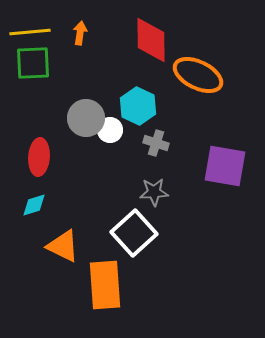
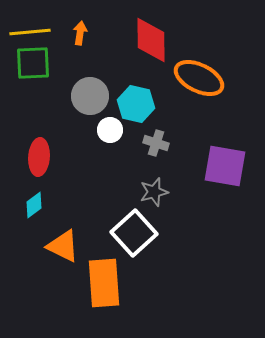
orange ellipse: moved 1 px right, 3 px down
cyan hexagon: moved 2 px left, 2 px up; rotated 12 degrees counterclockwise
gray circle: moved 4 px right, 22 px up
gray star: rotated 12 degrees counterclockwise
cyan diamond: rotated 20 degrees counterclockwise
orange rectangle: moved 1 px left, 2 px up
